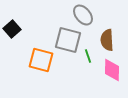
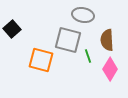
gray ellipse: rotated 40 degrees counterclockwise
pink diamond: moved 2 px left, 1 px up; rotated 30 degrees clockwise
